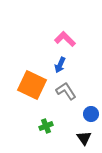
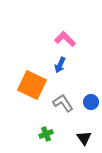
gray L-shape: moved 3 px left, 12 px down
blue circle: moved 12 px up
green cross: moved 8 px down
